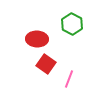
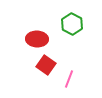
red square: moved 1 px down
